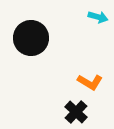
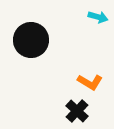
black circle: moved 2 px down
black cross: moved 1 px right, 1 px up
